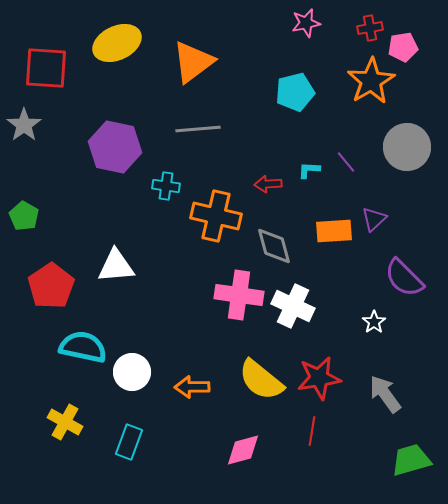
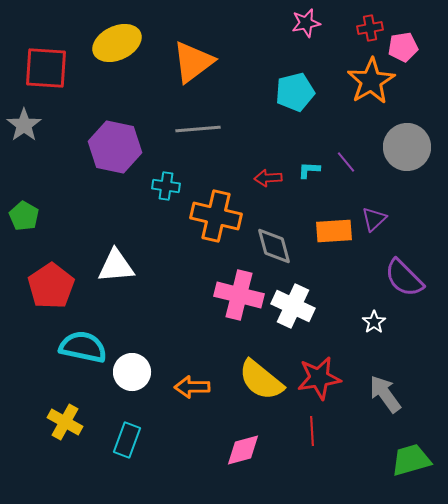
red arrow: moved 6 px up
pink cross: rotated 6 degrees clockwise
red line: rotated 12 degrees counterclockwise
cyan rectangle: moved 2 px left, 2 px up
